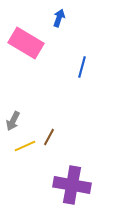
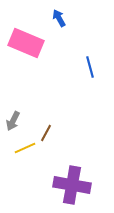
blue arrow: rotated 48 degrees counterclockwise
pink rectangle: rotated 8 degrees counterclockwise
blue line: moved 8 px right; rotated 30 degrees counterclockwise
brown line: moved 3 px left, 4 px up
yellow line: moved 2 px down
